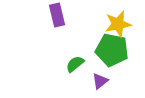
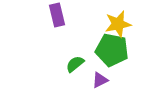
purple triangle: moved 1 px up; rotated 12 degrees clockwise
